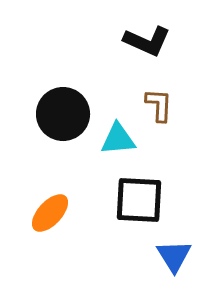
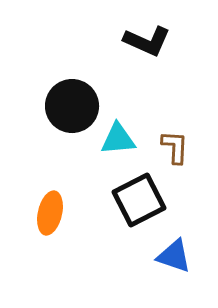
brown L-shape: moved 16 px right, 42 px down
black circle: moved 9 px right, 8 px up
black square: rotated 30 degrees counterclockwise
orange ellipse: rotated 30 degrees counterclockwise
blue triangle: rotated 39 degrees counterclockwise
